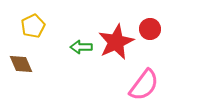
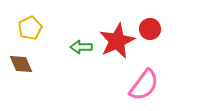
yellow pentagon: moved 3 px left, 2 px down
red star: moved 1 px right, 1 px up
